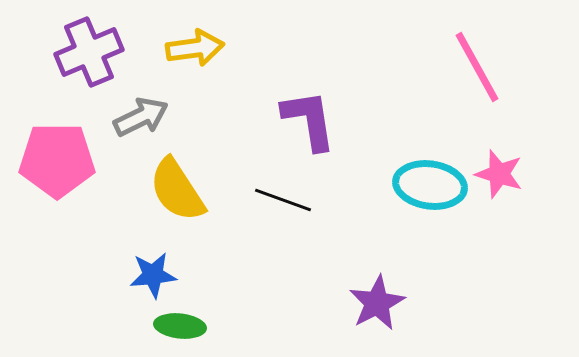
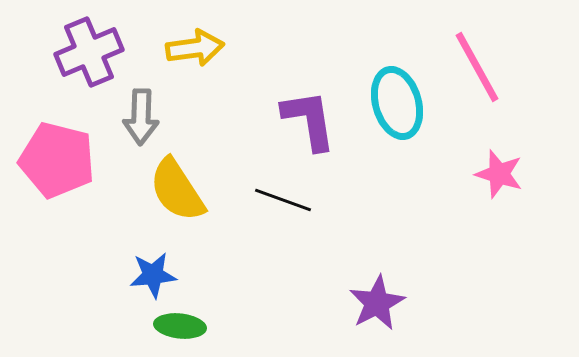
gray arrow: rotated 118 degrees clockwise
pink pentagon: rotated 14 degrees clockwise
cyan ellipse: moved 33 px left, 82 px up; rotated 66 degrees clockwise
